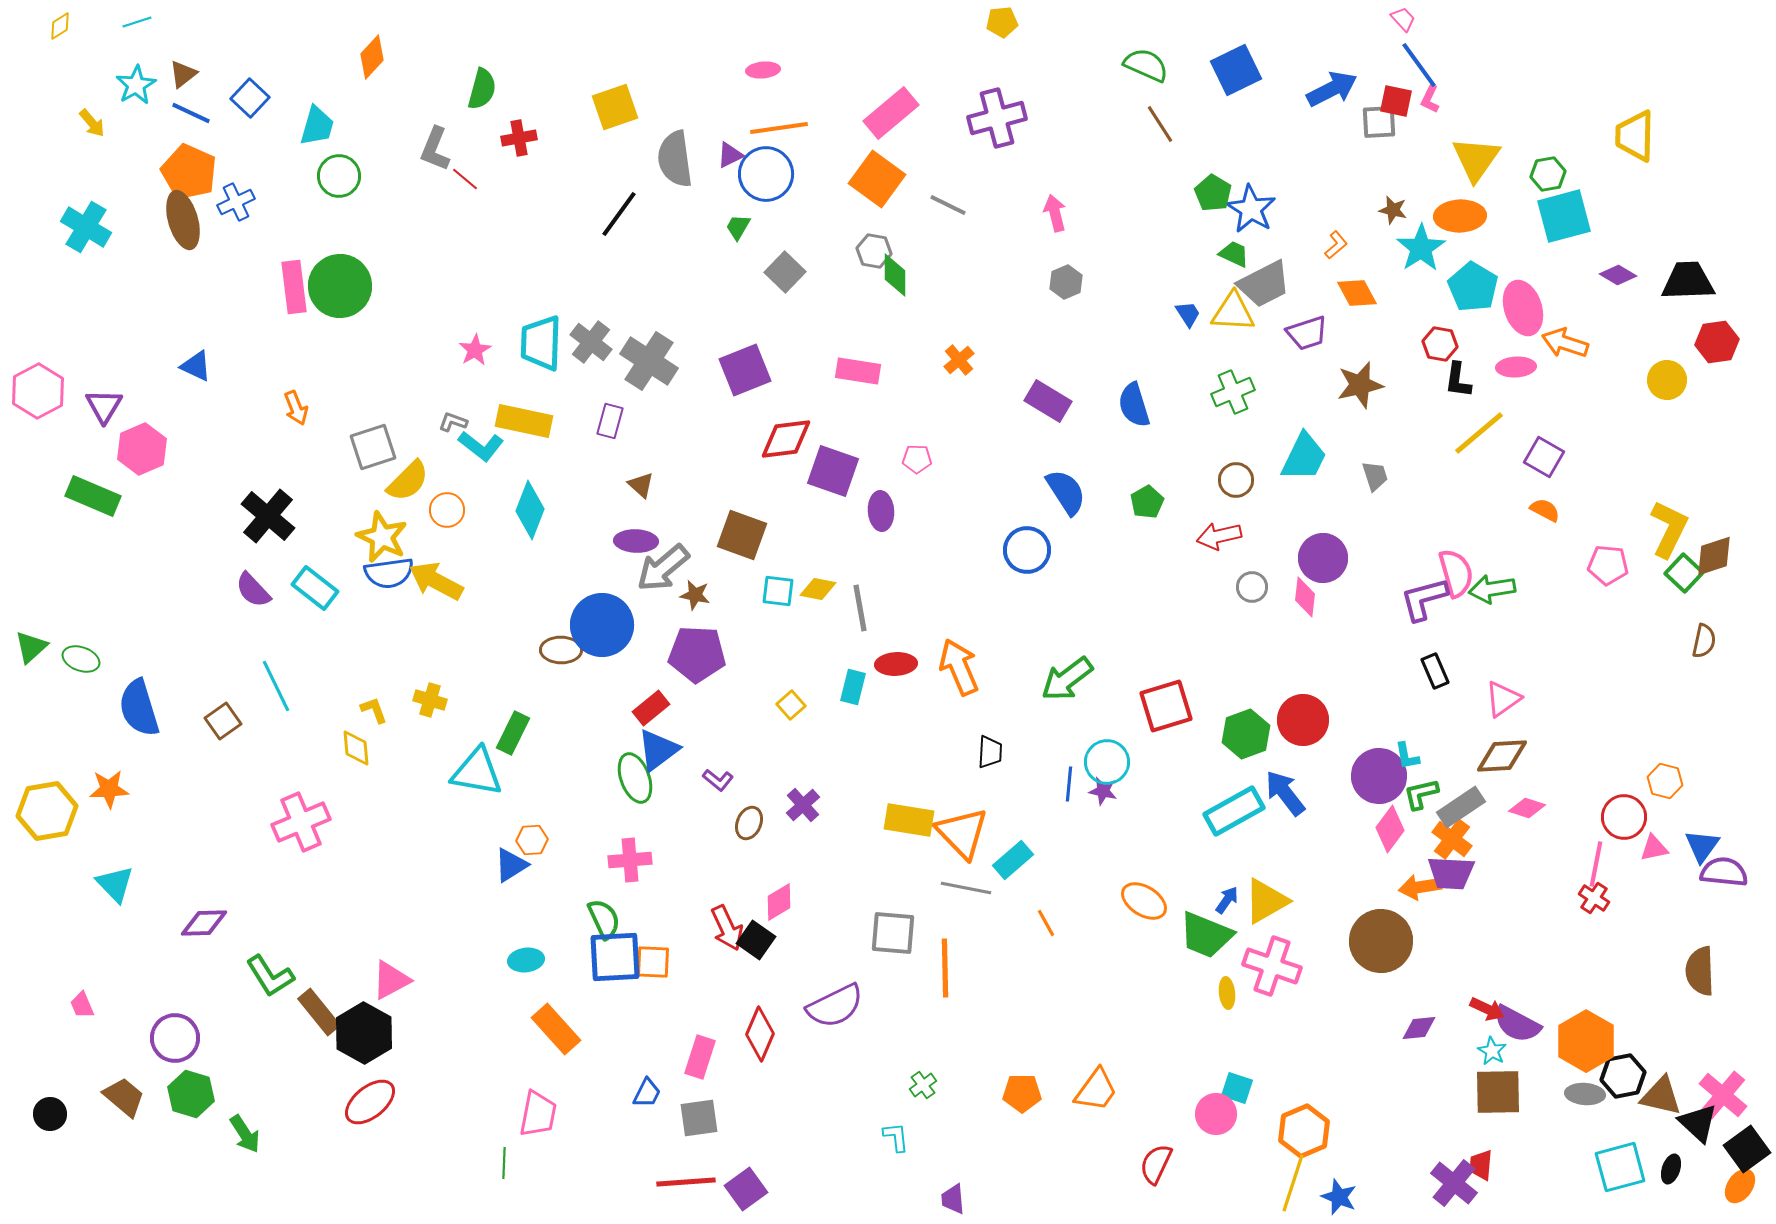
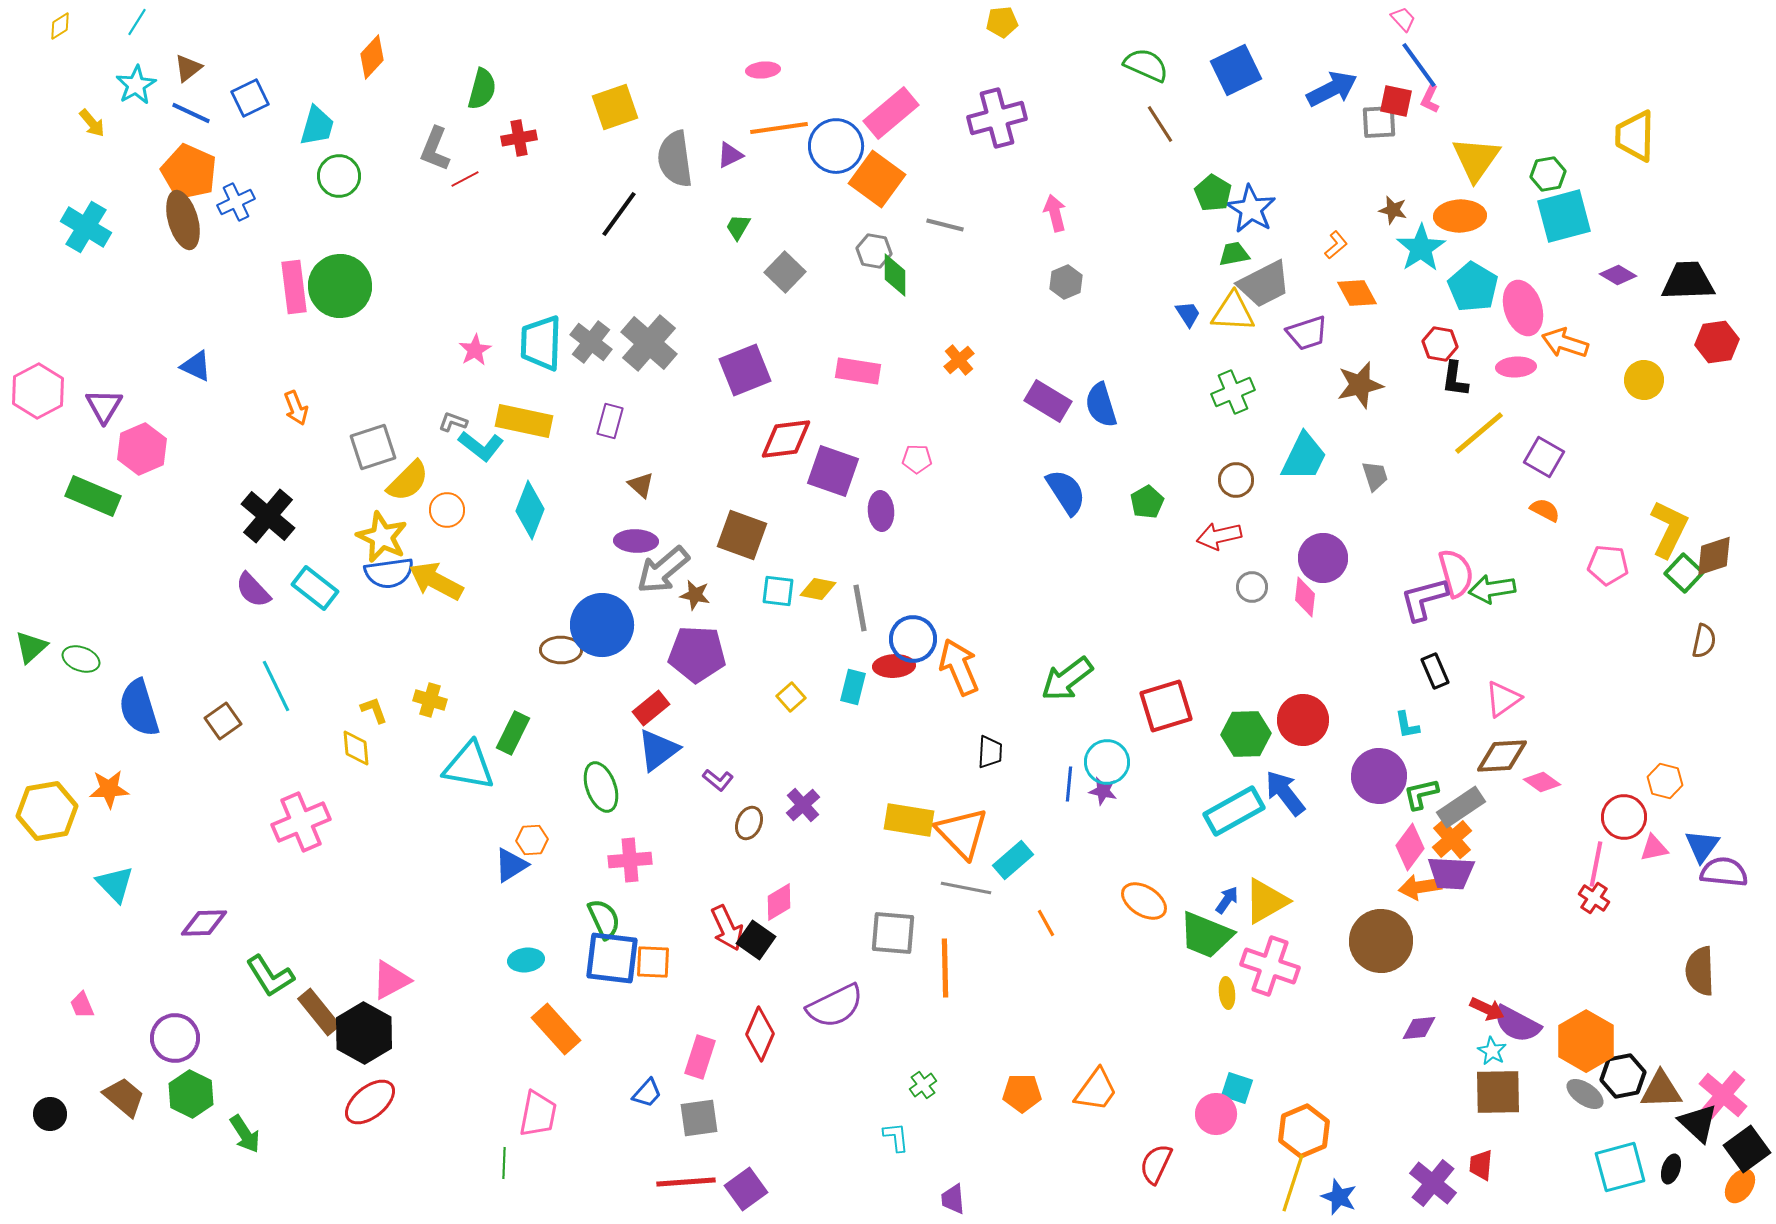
cyan line at (137, 22): rotated 40 degrees counterclockwise
brown triangle at (183, 74): moved 5 px right, 6 px up
blue square at (250, 98): rotated 21 degrees clockwise
blue circle at (766, 174): moved 70 px right, 28 px up
red line at (465, 179): rotated 68 degrees counterclockwise
gray line at (948, 205): moved 3 px left, 20 px down; rotated 12 degrees counterclockwise
green trapezoid at (1234, 254): rotated 36 degrees counterclockwise
gray cross at (649, 361): moved 18 px up; rotated 8 degrees clockwise
black L-shape at (1458, 380): moved 3 px left, 1 px up
yellow circle at (1667, 380): moved 23 px left
blue semicircle at (1134, 405): moved 33 px left
blue circle at (1027, 550): moved 114 px left, 89 px down
gray arrow at (663, 568): moved 2 px down
red ellipse at (896, 664): moved 2 px left, 2 px down
yellow square at (791, 705): moved 8 px up
green hexagon at (1246, 734): rotated 18 degrees clockwise
cyan L-shape at (1407, 756): moved 31 px up
cyan triangle at (477, 772): moved 8 px left, 6 px up
green ellipse at (635, 778): moved 34 px left, 9 px down
pink diamond at (1527, 808): moved 15 px right, 26 px up; rotated 18 degrees clockwise
pink diamond at (1390, 829): moved 20 px right, 18 px down
orange cross at (1452, 839): rotated 12 degrees clockwise
blue square at (615, 957): moved 3 px left, 1 px down; rotated 10 degrees clockwise
pink cross at (1272, 966): moved 2 px left
blue trapezoid at (647, 1093): rotated 16 degrees clockwise
green hexagon at (191, 1094): rotated 9 degrees clockwise
gray ellipse at (1585, 1094): rotated 30 degrees clockwise
brown triangle at (1661, 1096): moved 6 px up; rotated 15 degrees counterclockwise
purple cross at (1454, 1183): moved 21 px left
